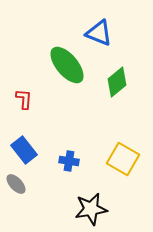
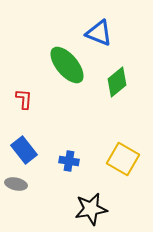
gray ellipse: rotated 35 degrees counterclockwise
